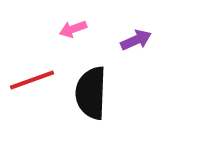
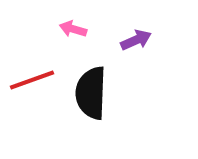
pink arrow: rotated 36 degrees clockwise
